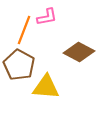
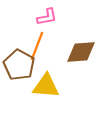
orange line: moved 13 px right, 16 px down
brown diamond: moved 2 px right; rotated 32 degrees counterclockwise
yellow triangle: moved 1 px up
